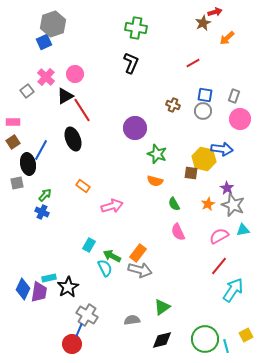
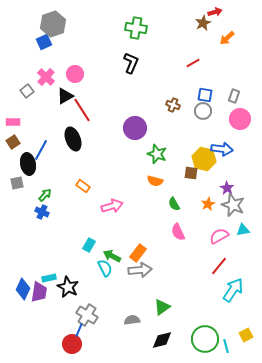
gray arrow at (140, 270): rotated 20 degrees counterclockwise
black star at (68, 287): rotated 15 degrees counterclockwise
